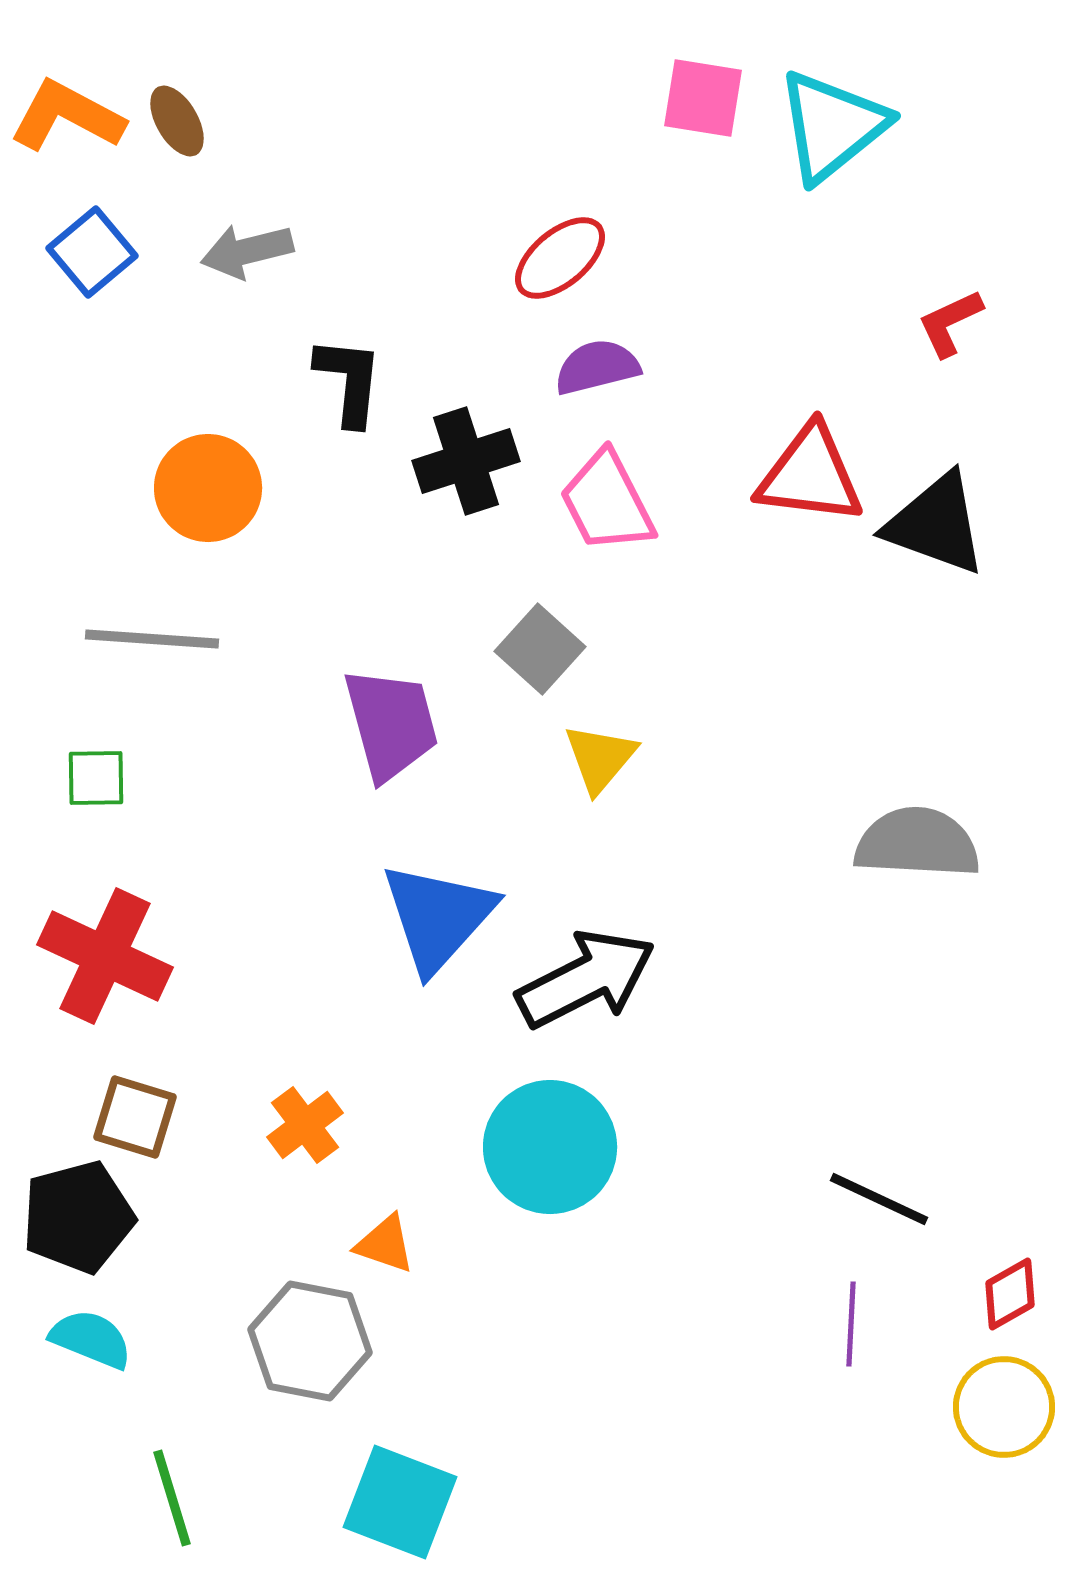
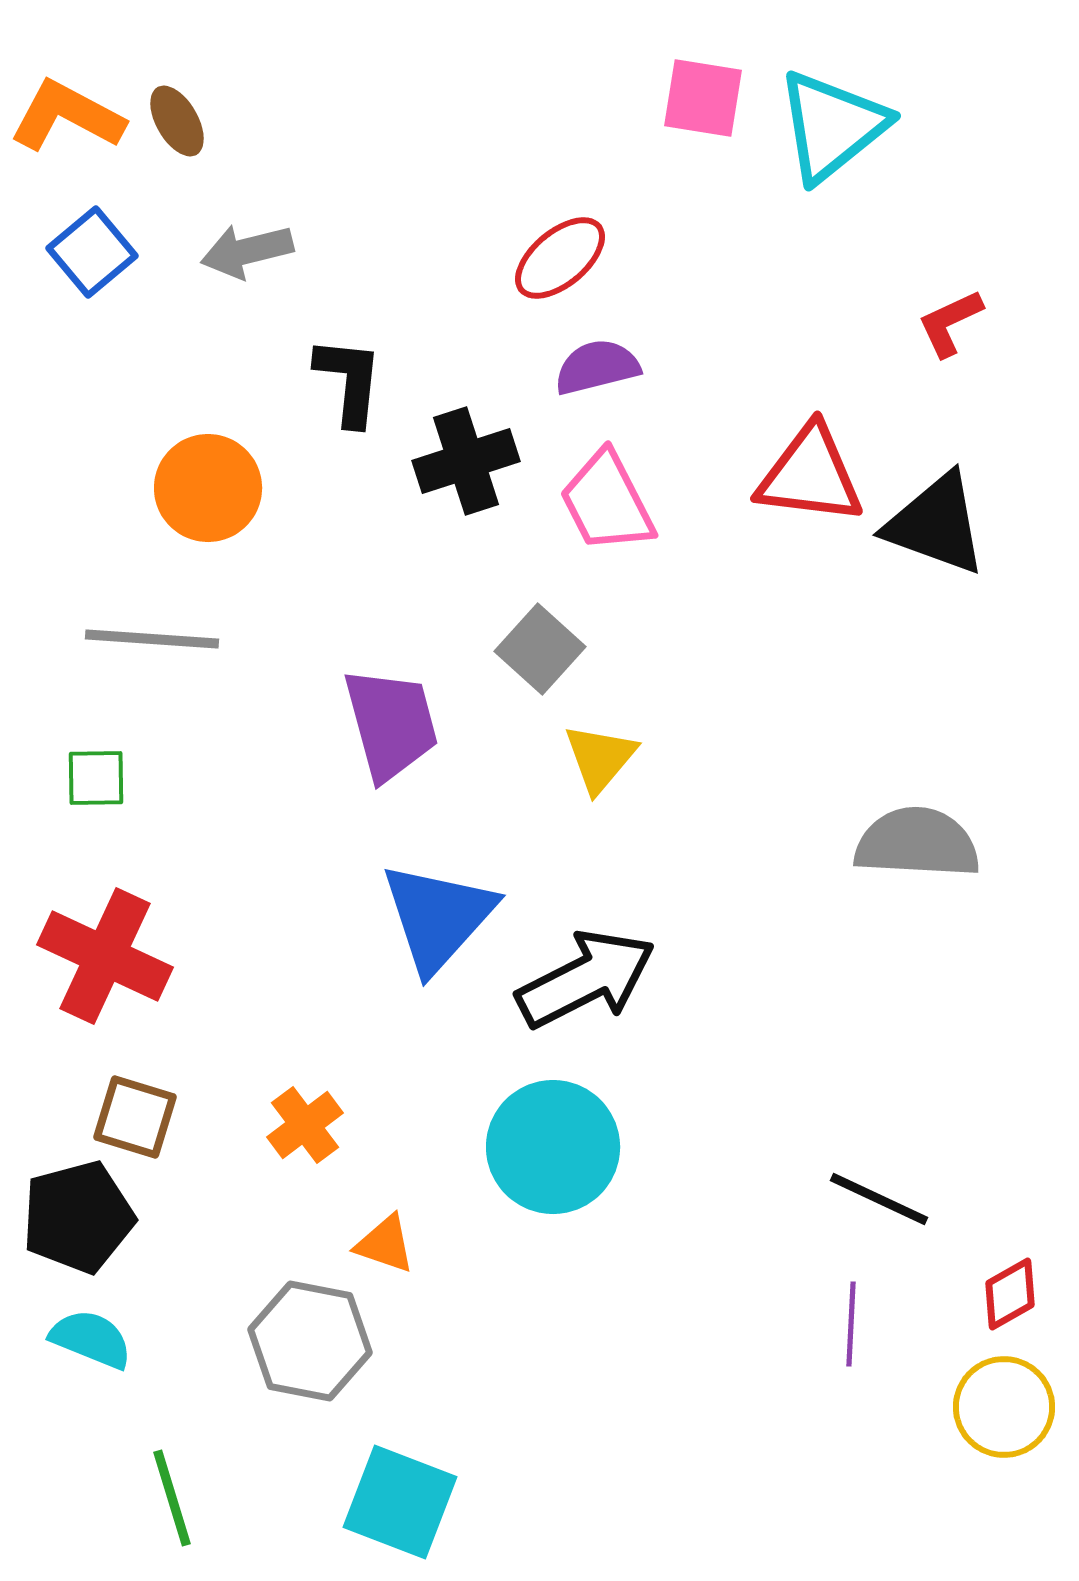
cyan circle: moved 3 px right
